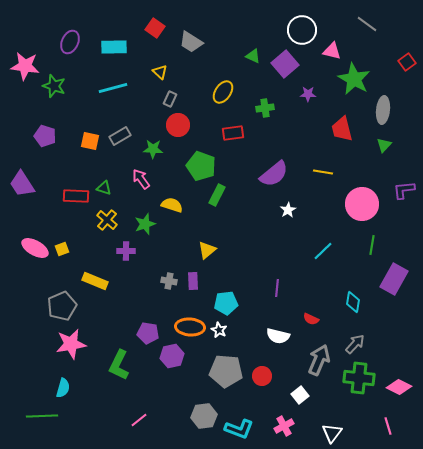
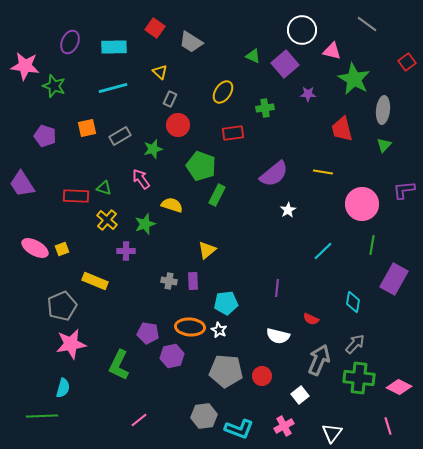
orange square at (90, 141): moved 3 px left, 13 px up; rotated 24 degrees counterclockwise
green star at (153, 149): rotated 18 degrees counterclockwise
